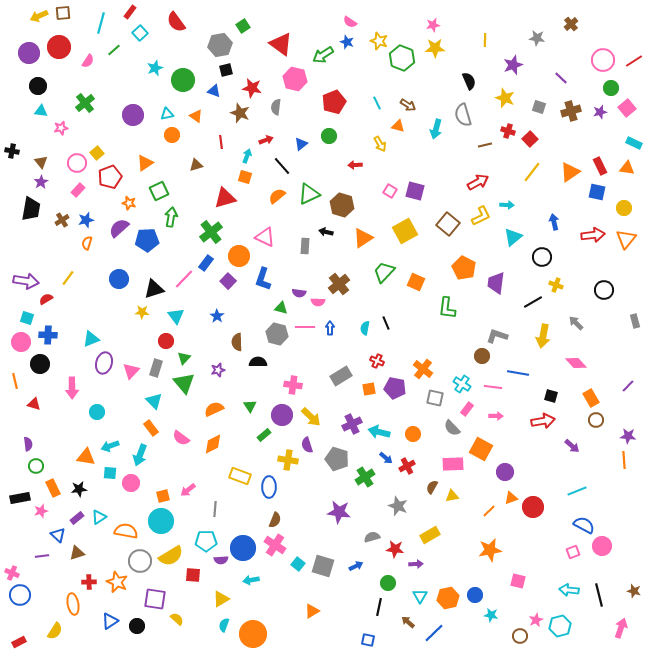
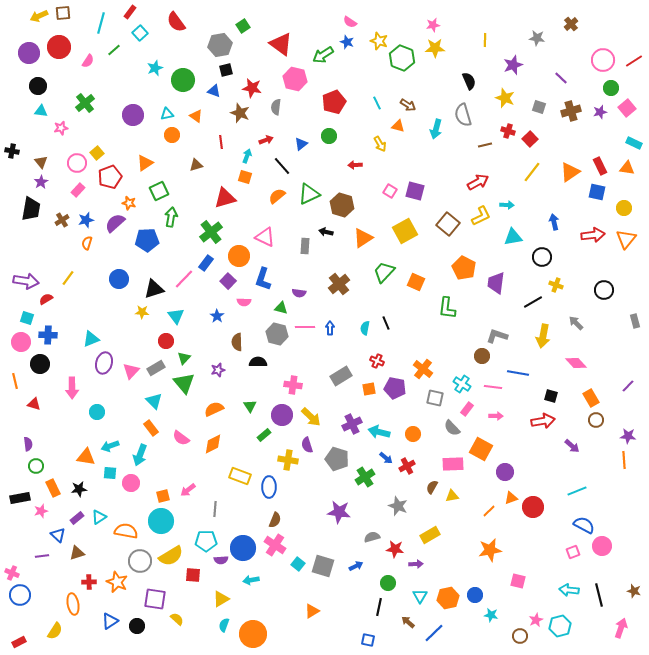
purple semicircle at (119, 228): moved 4 px left, 5 px up
cyan triangle at (513, 237): rotated 30 degrees clockwise
pink semicircle at (318, 302): moved 74 px left
gray rectangle at (156, 368): rotated 42 degrees clockwise
